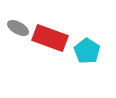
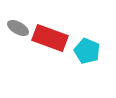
cyan pentagon: rotated 10 degrees counterclockwise
